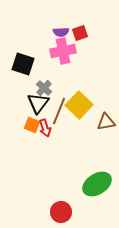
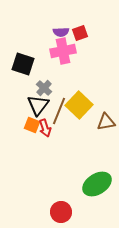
black triangle: moved 2 px down
